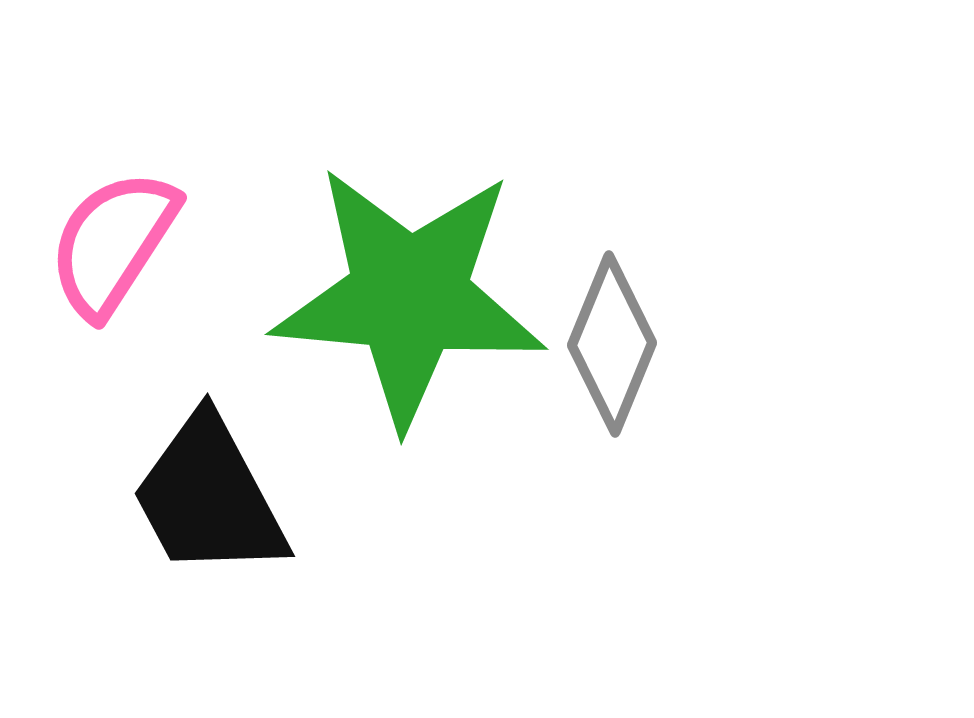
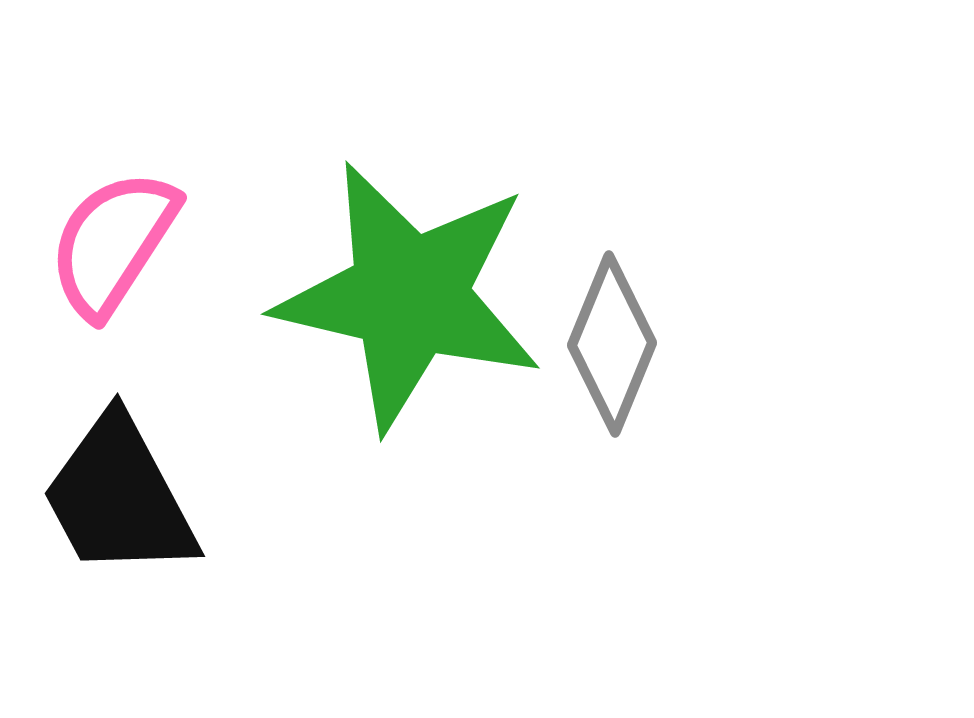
green star: rotated 8 degrees clockwise
black trapezoid: moved 90 px left
